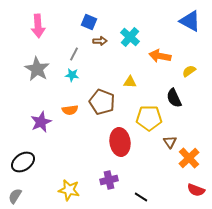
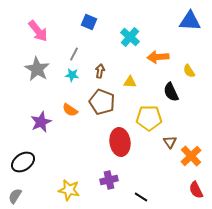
blue triangle: rotated 25 degrees counterclockwise
pink arrow: moved 5 px down; rotated 35 degrees counterclockwise
brown arrow: moved 30 px down; rotated 80 degrees counterclockwise
orange arrow: moved 2 px left, 1 px down; rotated 15 degrees counterclockwise
yellow semicircle: rotated 88 degrees counterclockwise
black semicircle: moved 3 px left, 6 px up
orange semicircle: rotated 42 degrees clockwise
orange cross: moved 2 px right, 2 px up
red semicircle: rotated 42 degrees clockwise
